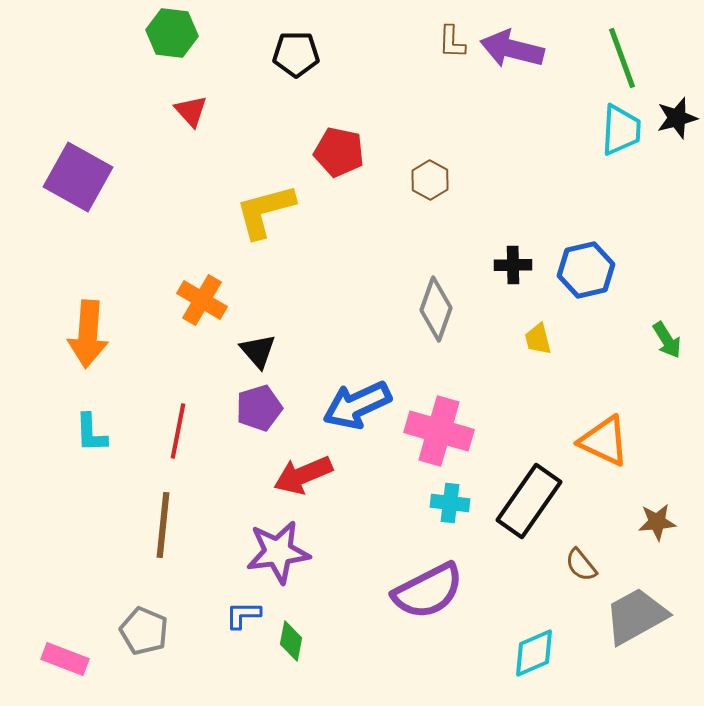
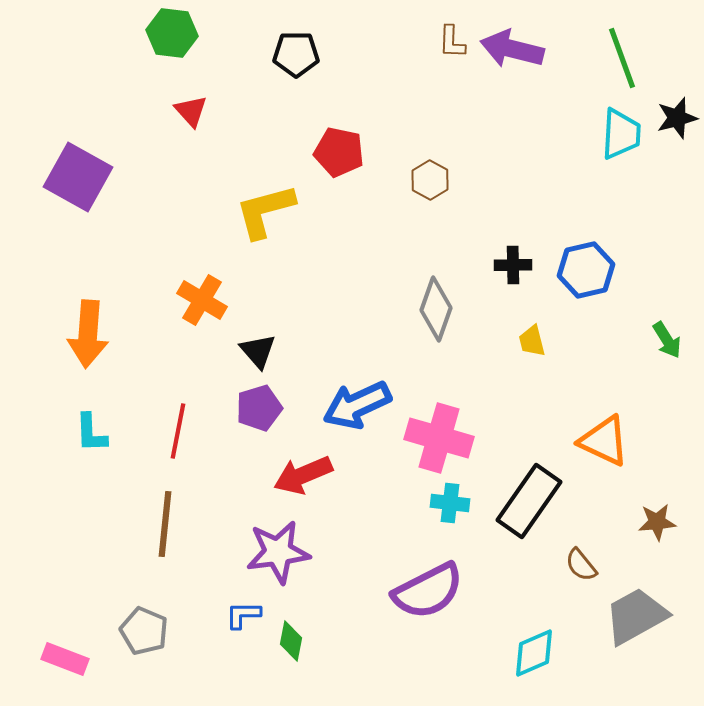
cyan trapezoid: moved 4 px down
yellow trapezoid: moved 6 px left, 2 px down
pink cross: moved 7 px down
brown line: moved 2 px right, 1 px up
